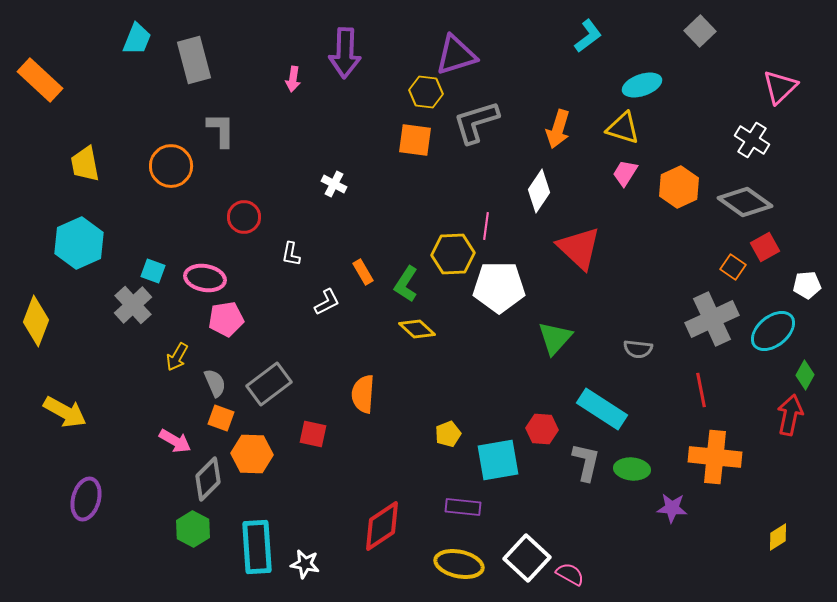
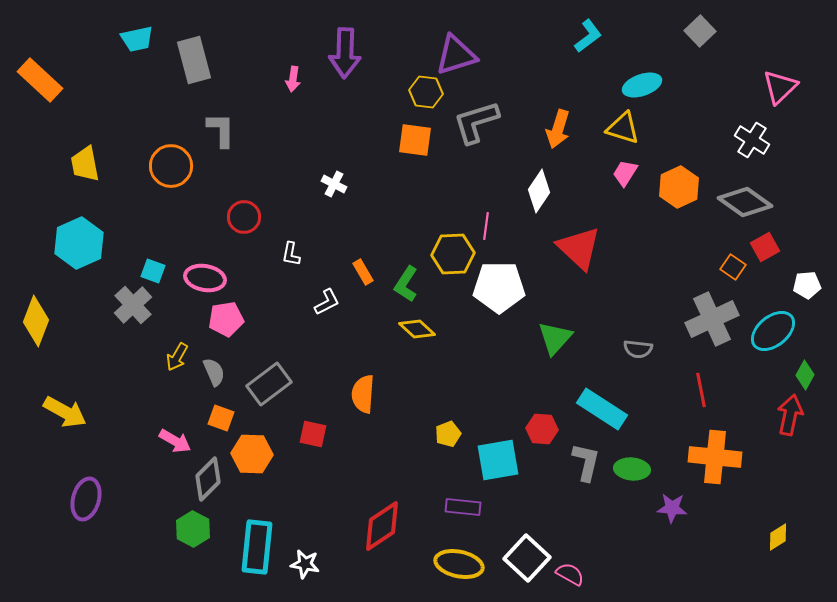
cyan trapezoid at (137, 39): rotated 56 degrees clockwise
gray semicircle at (215, 383): moved 1 px left, 11 px up
cyan rectangle at (257, 547): rotated 10 degrees clockwise
